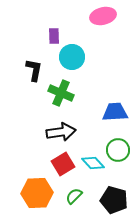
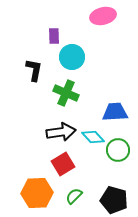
green cross: moved 5 px right
cyan diamond: moved 26 px up
